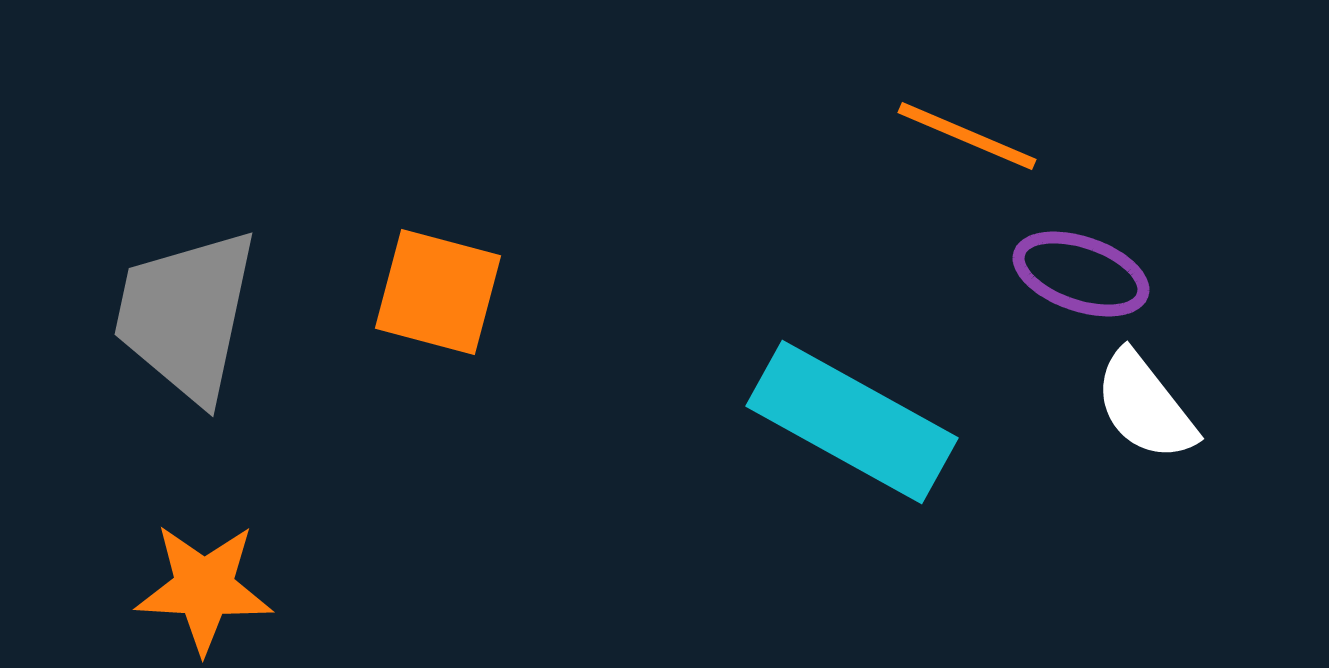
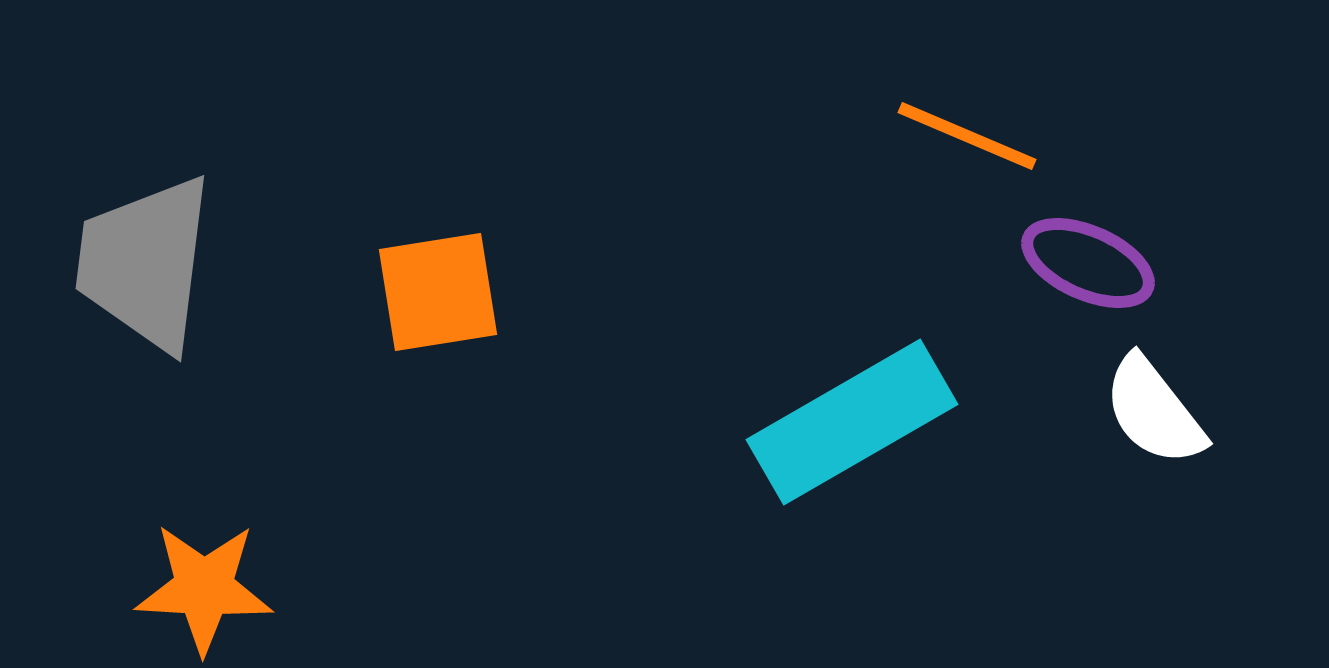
purple ellipse: moved 7 px right, 11 px up; rotated 5 degrees clockwise
orange square: rotated 24 degrees counterclockwise
gray trapezoid: moved 41 px left, 52 px up; rotated 5 degrees counterclockwise
white semicircle: moved 9 px right, 5 px down
cyan rectangle: rotated 59 degrees counterclockwise
